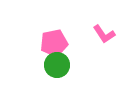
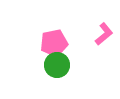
pink L-shape: rotated 95 degrees counterclockwise
